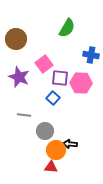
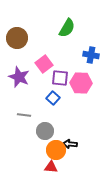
brown circle: moved 1 px right, 1 px up
